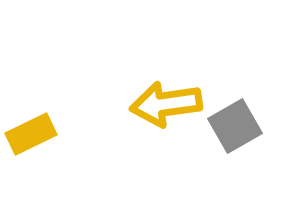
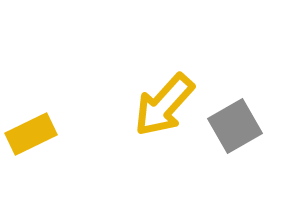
yellow arrow: moved 2 px left, 1 px down; rotated 40 degrees counterclockwise
